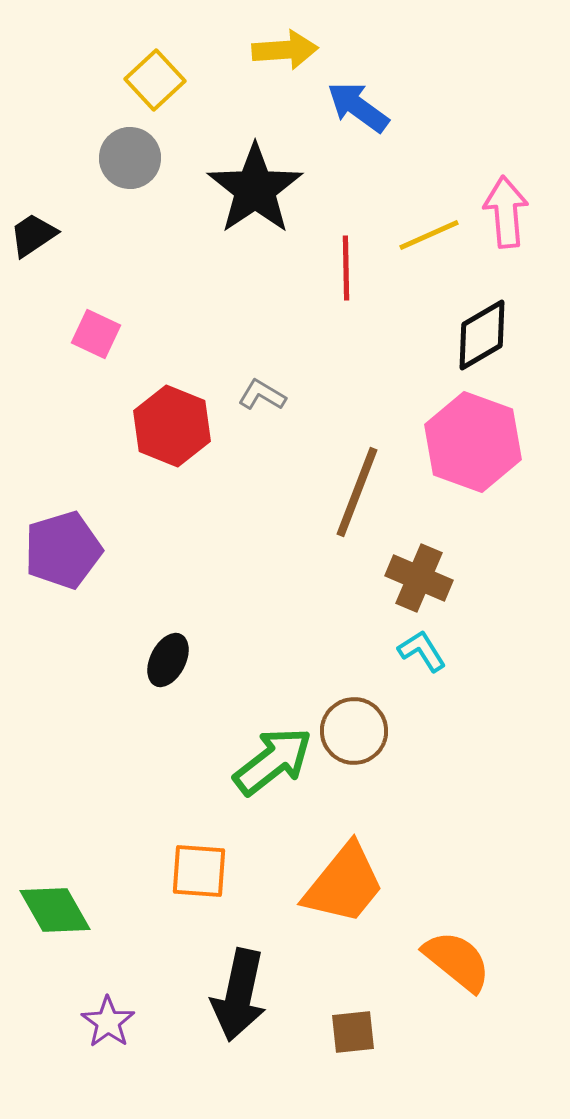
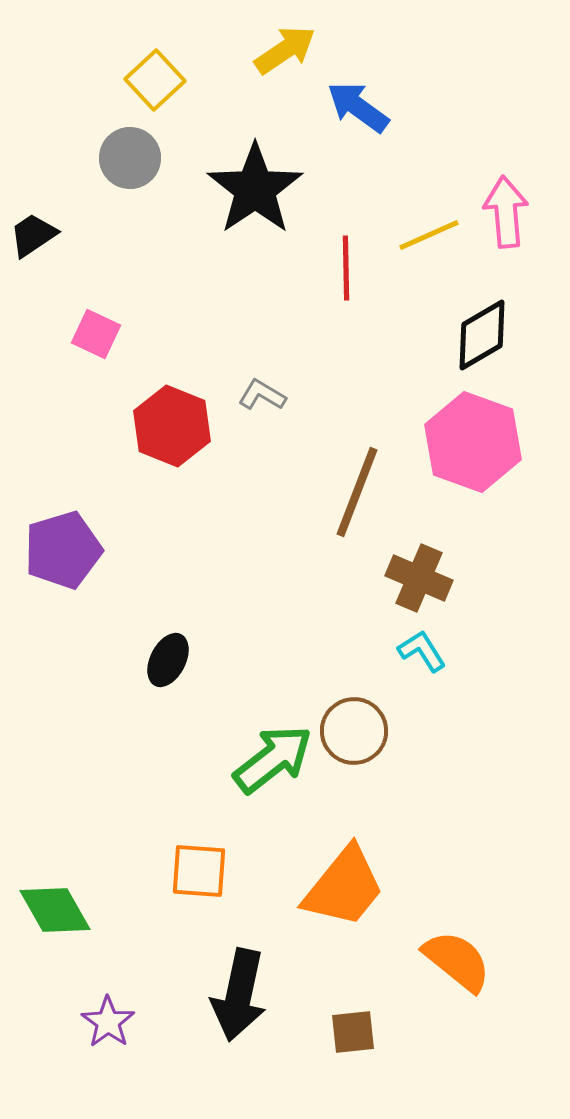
yellow arrow: rotated 30 degrees counterclockwise
green arrow: moved 2 px up
orange trapezoid: moved 3 px down
